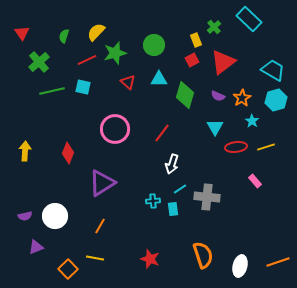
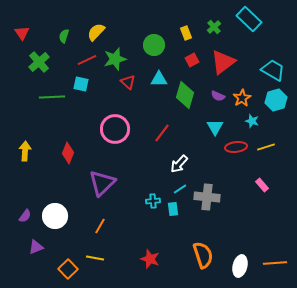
yellow rectangle at (196, 40): moved 10 px left, 7 px up
green star at (115, 53): moved 6 px down
cyan square at (83, 87): moved 2 px left, 3 px up
green line at (52, 91): moved 6 px down; rotated 10 degrees clockwise
cyan star at (252, 121): rotated 16 degrees counterclockwise
white arrow at (172, 164): moved 7 px right; rotated 24 degrees clockwise
pink rectangle at (255, 181): moved 7 px right, 4 px down
purple triangle at (102, 183): rotated 12 degrees counterclockwise
purple semicircle at (25, 216): rotated 40 degrees counterclockwise
orange line at (278, 262): moved 3 px left, 1 px down; rotated 15 degrees clockwise
